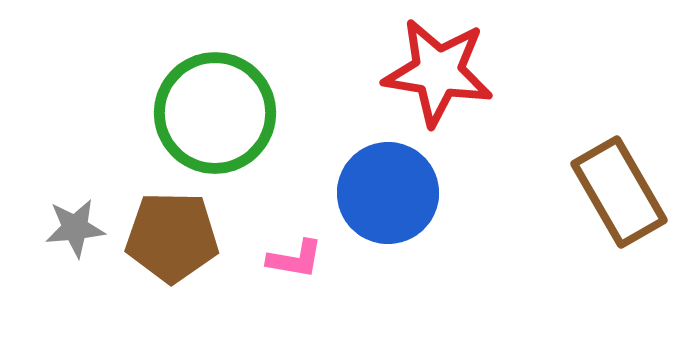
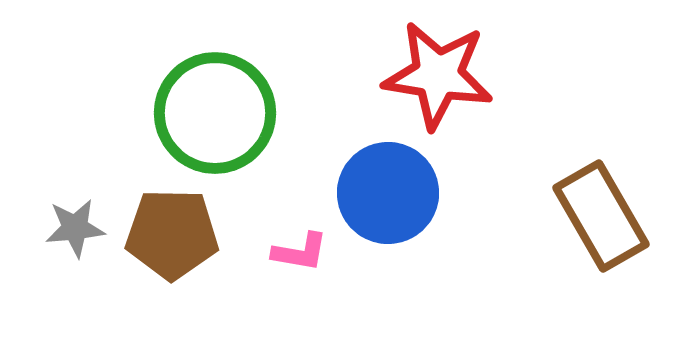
red star: moved 3 px down
brown rectangle: moved 18 px left, 24 px down
brown pentagon: moved 3 px up
pink L-shape: moved 5 px right, 7 px up
